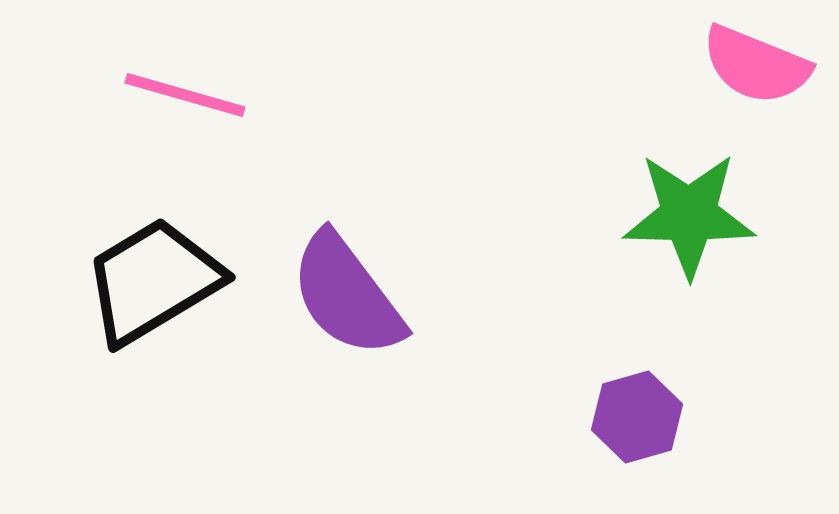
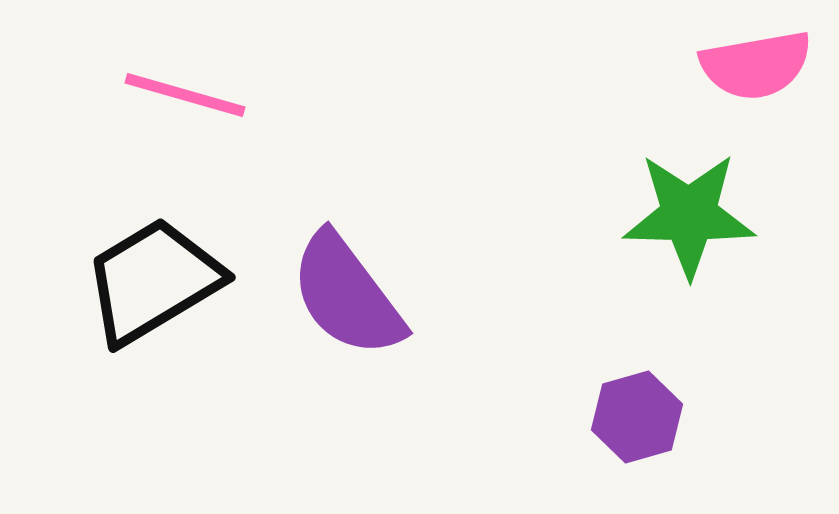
pink semicircle: rotated 32 degrees counterclockwise
